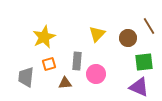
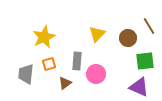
green square: moved 1 px right, 1 px up
gray trapezoid: moved 3 px up
brown triangle: rotated 32 degrees counterclockwise
